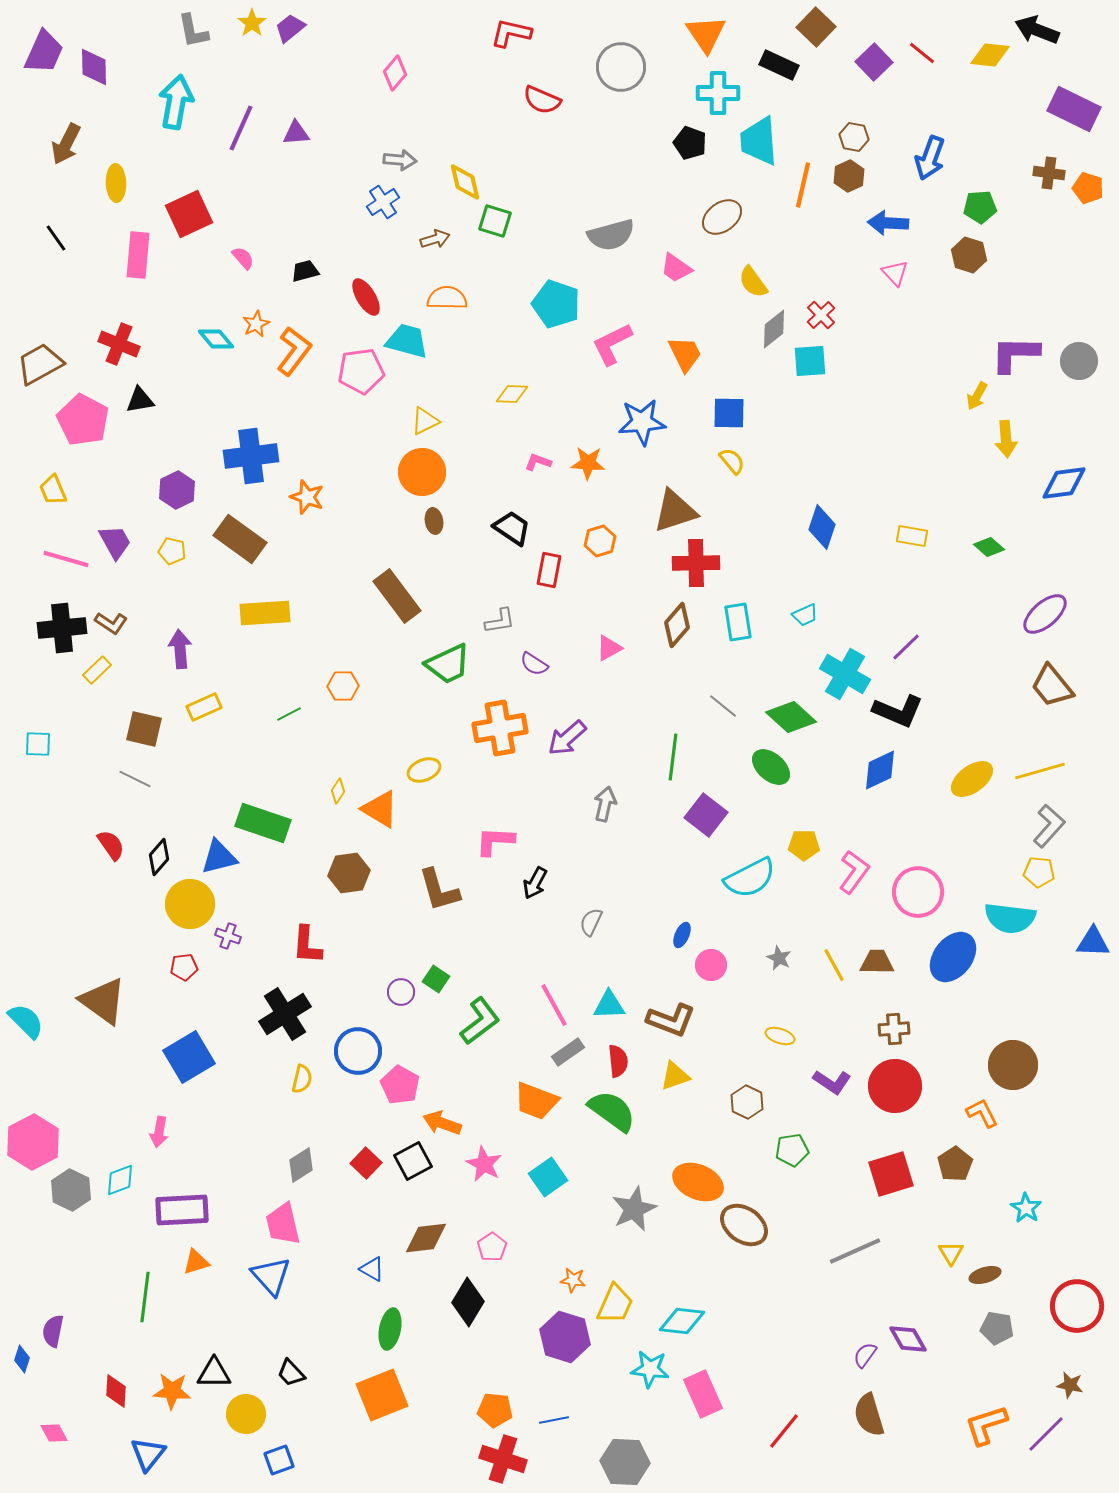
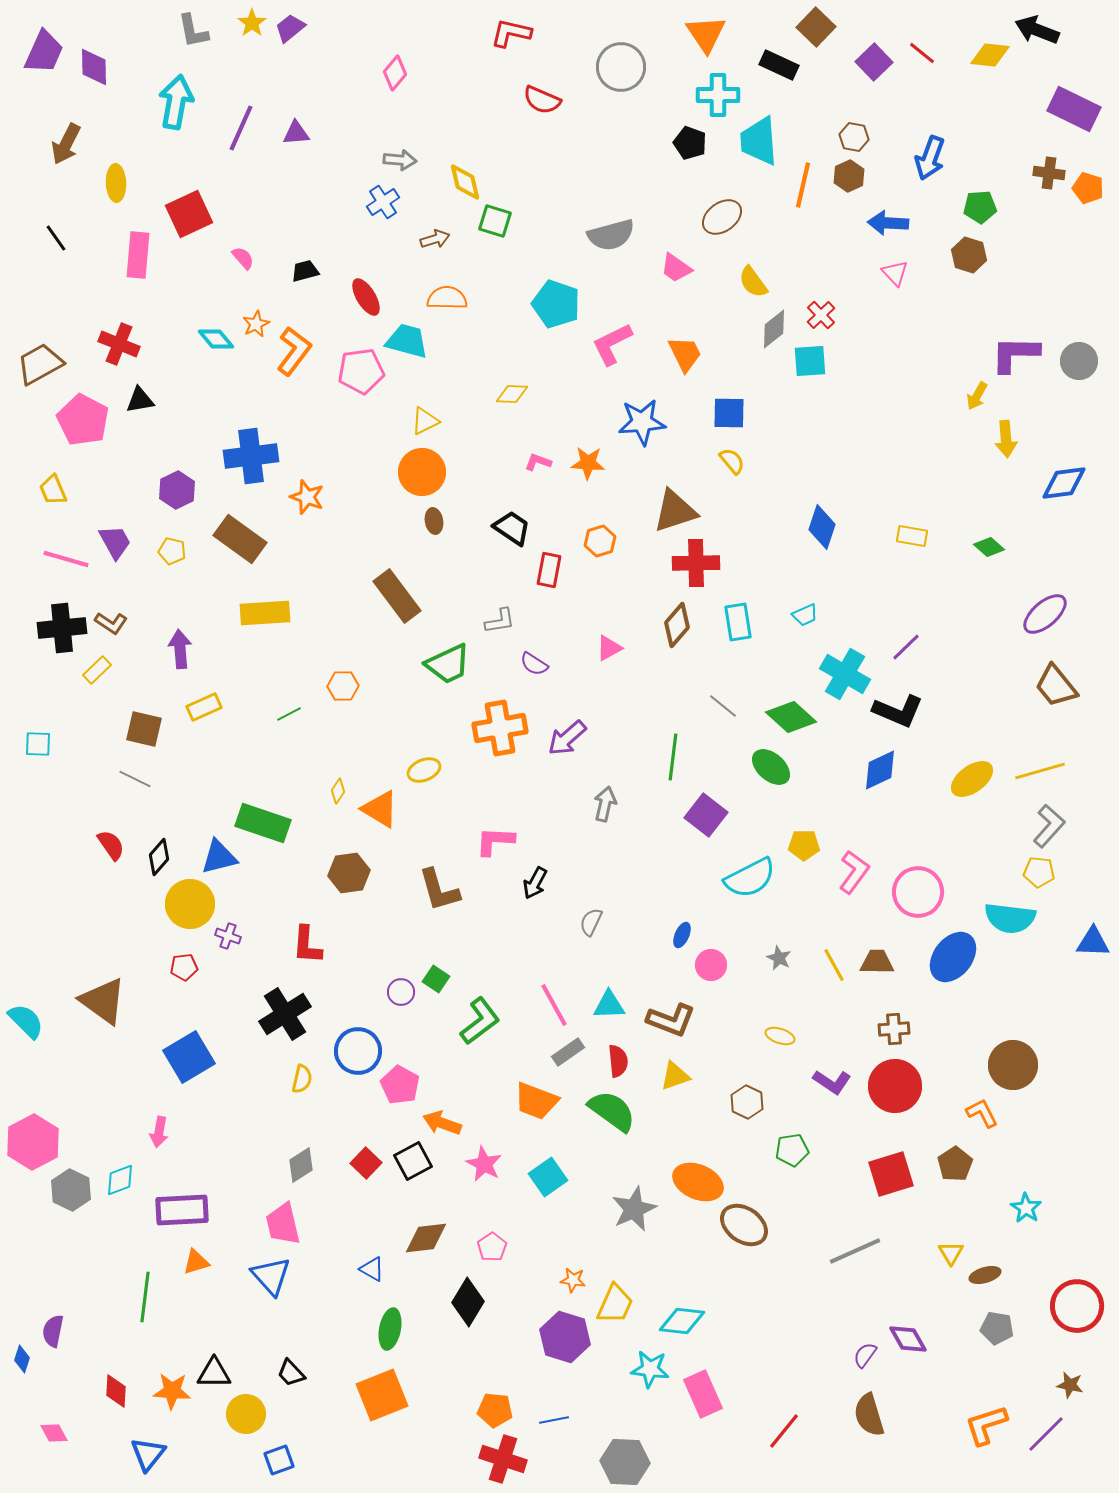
cyan cross at (718, 93): moved 2 px down
brown trapezoid at (1052, 686): moved 4 px right
